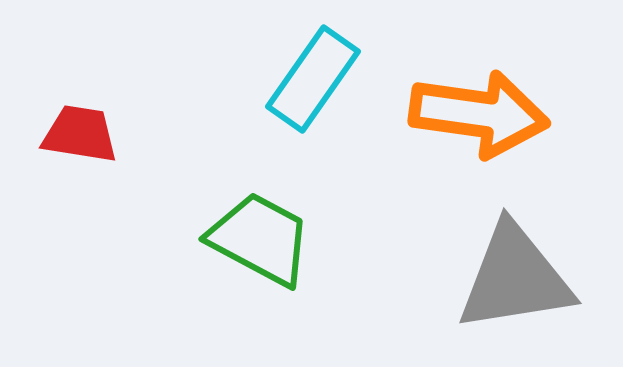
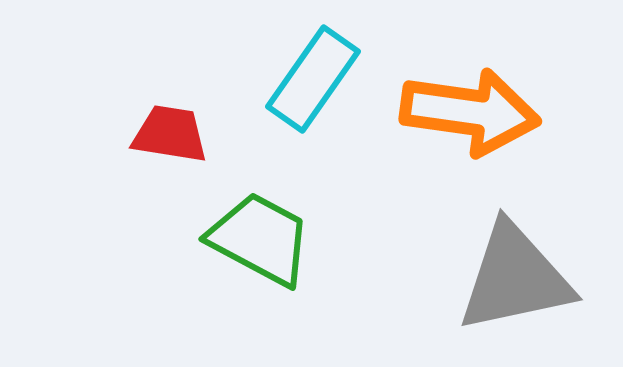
orange arrow: moved 9 px left, 2 px up
red trapezoid: moved 90 px right
gray triangle: rotated 3 degrees counterclockwise
